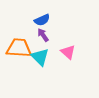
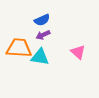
purple arrow: rotated 80 degrees counterclockwise
pink triangle: moved 10 px right
cyan triangle: rotated 36 degrees counterclockwise
